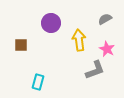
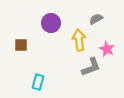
gray semicircle: moved 9 px left
gray L-shape: moved 4 px left, 3 px up
